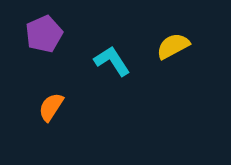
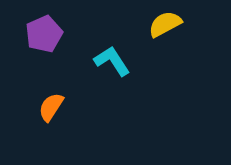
yellow semicircle: moved 8 px left, 22 px up
